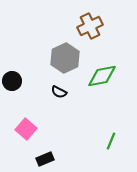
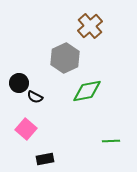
brown cross: rotated 15 degrees counterclockwise
green diamond: moved 15 px left, 15 px down
black circle: moved 7 px right, 2 px down
black semicircle: moved 24 px left, 5 px down
green line: rotated 66 degrees clockwise
black rectangle: rotated 12 degrees clockwise
